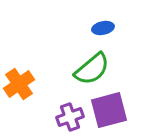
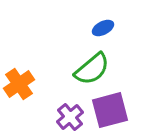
blue ellipse: rotated 15 degrees counterclockwise
purple square: moved 1 px right
purple cross: rotated 20 degrees counterclockwise
